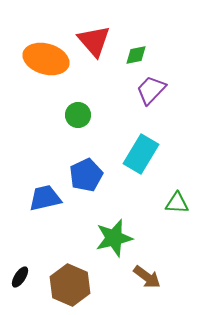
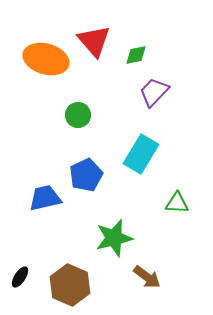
purple trapezoid: moved 3 px right, 2 px down
